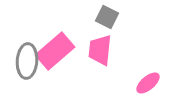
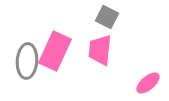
pink rectangle: rotated 24 degrees counterclockwise
